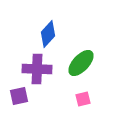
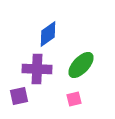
blue diamond: rotated 12 degrees clockwise
green ellipse: moved 2 px down
pink square: moved 9 px left
